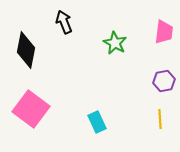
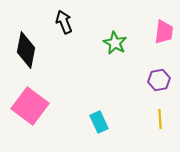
purple hexagon: moved 5 px left, 1 px up
pink square: moved 1 px left, 3 px up
cyan rectangle: moved 2 px right
